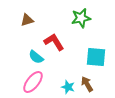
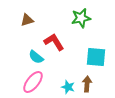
brown arrow: rotated 35 degrees clockwise
